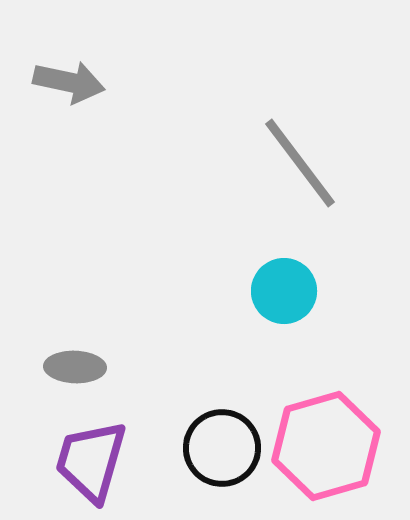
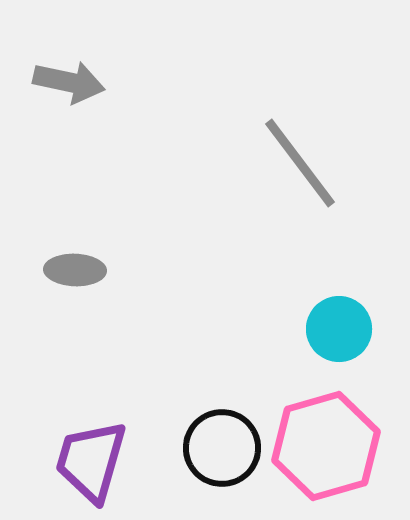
cyan circle: moved 55 px right, 38 px down
gray ellipse: moved 97 px up
